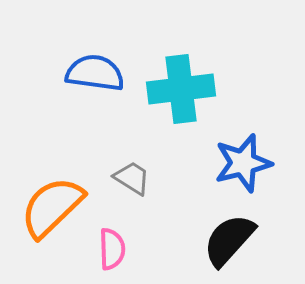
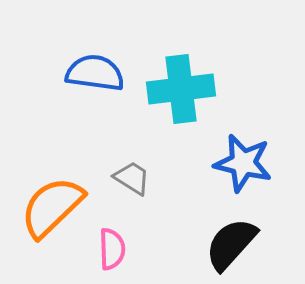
blue star: rotated 28 degrees clockwise
black semicircle: moved 2 px right, 4 px down
